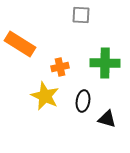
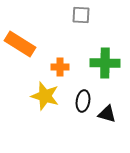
orange cross: rotated 12 degrees clockwise
yellow star: rotated 8 degrees counterclockwise
black triangle: moved 5 px up
